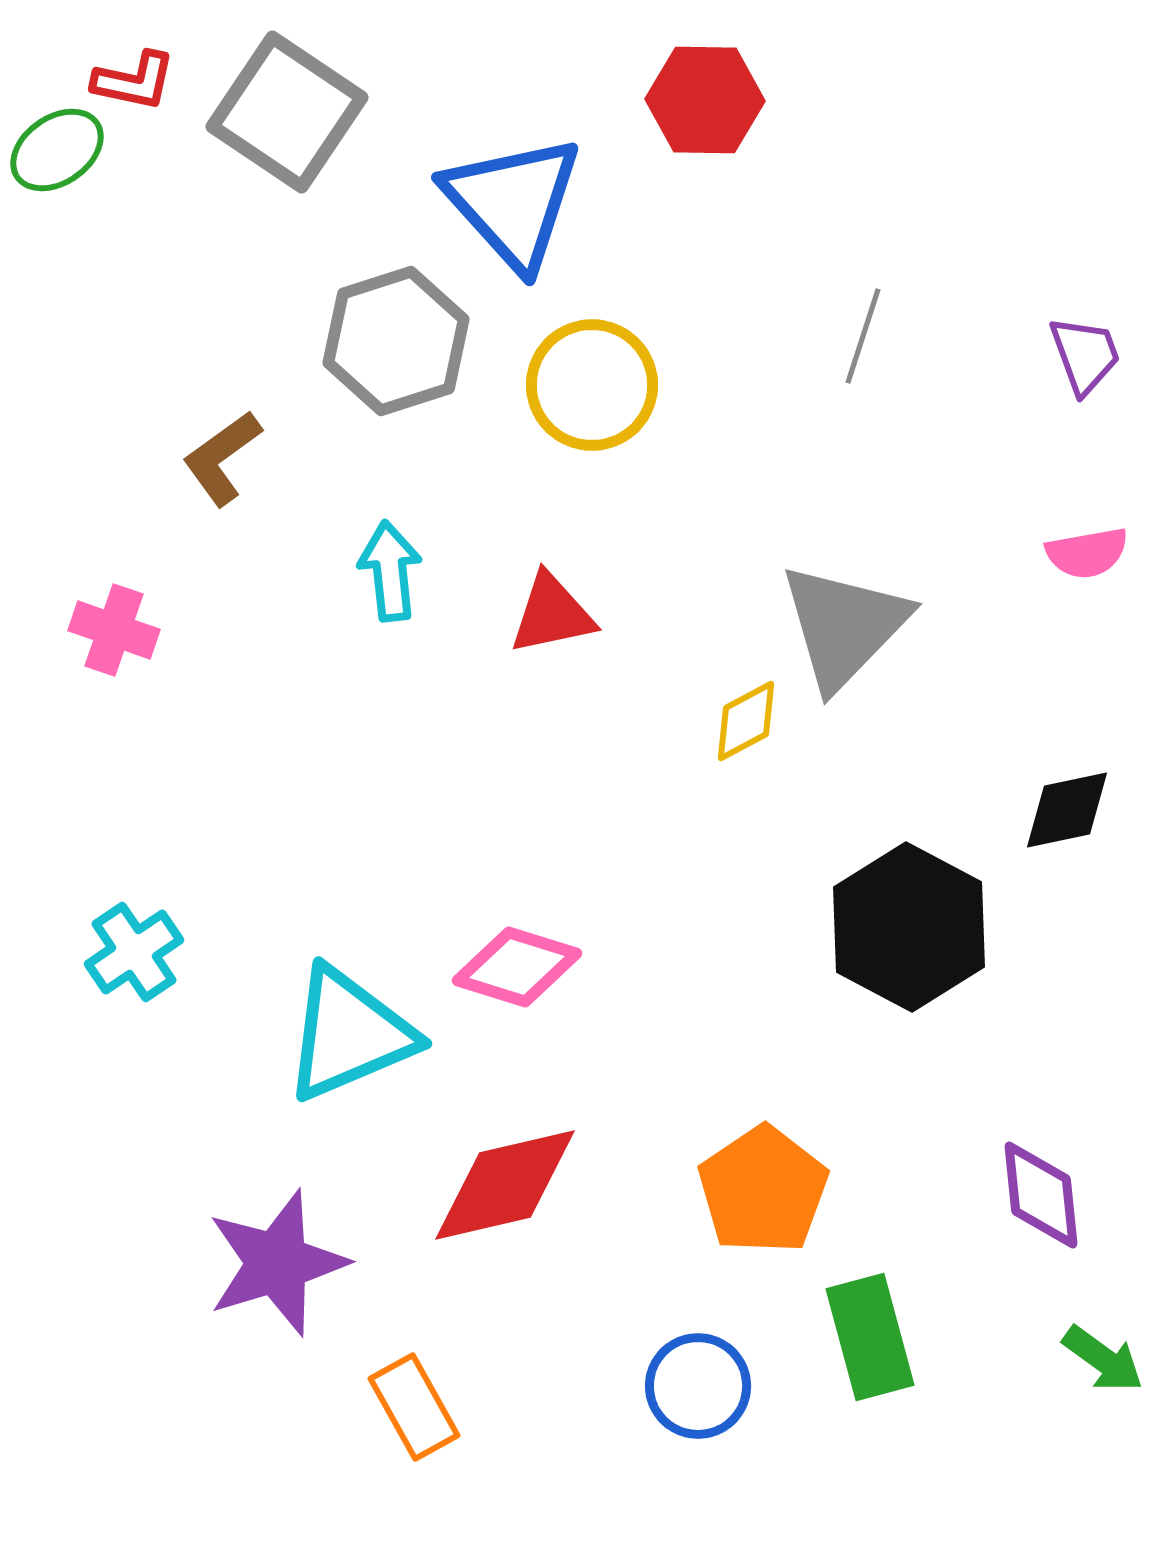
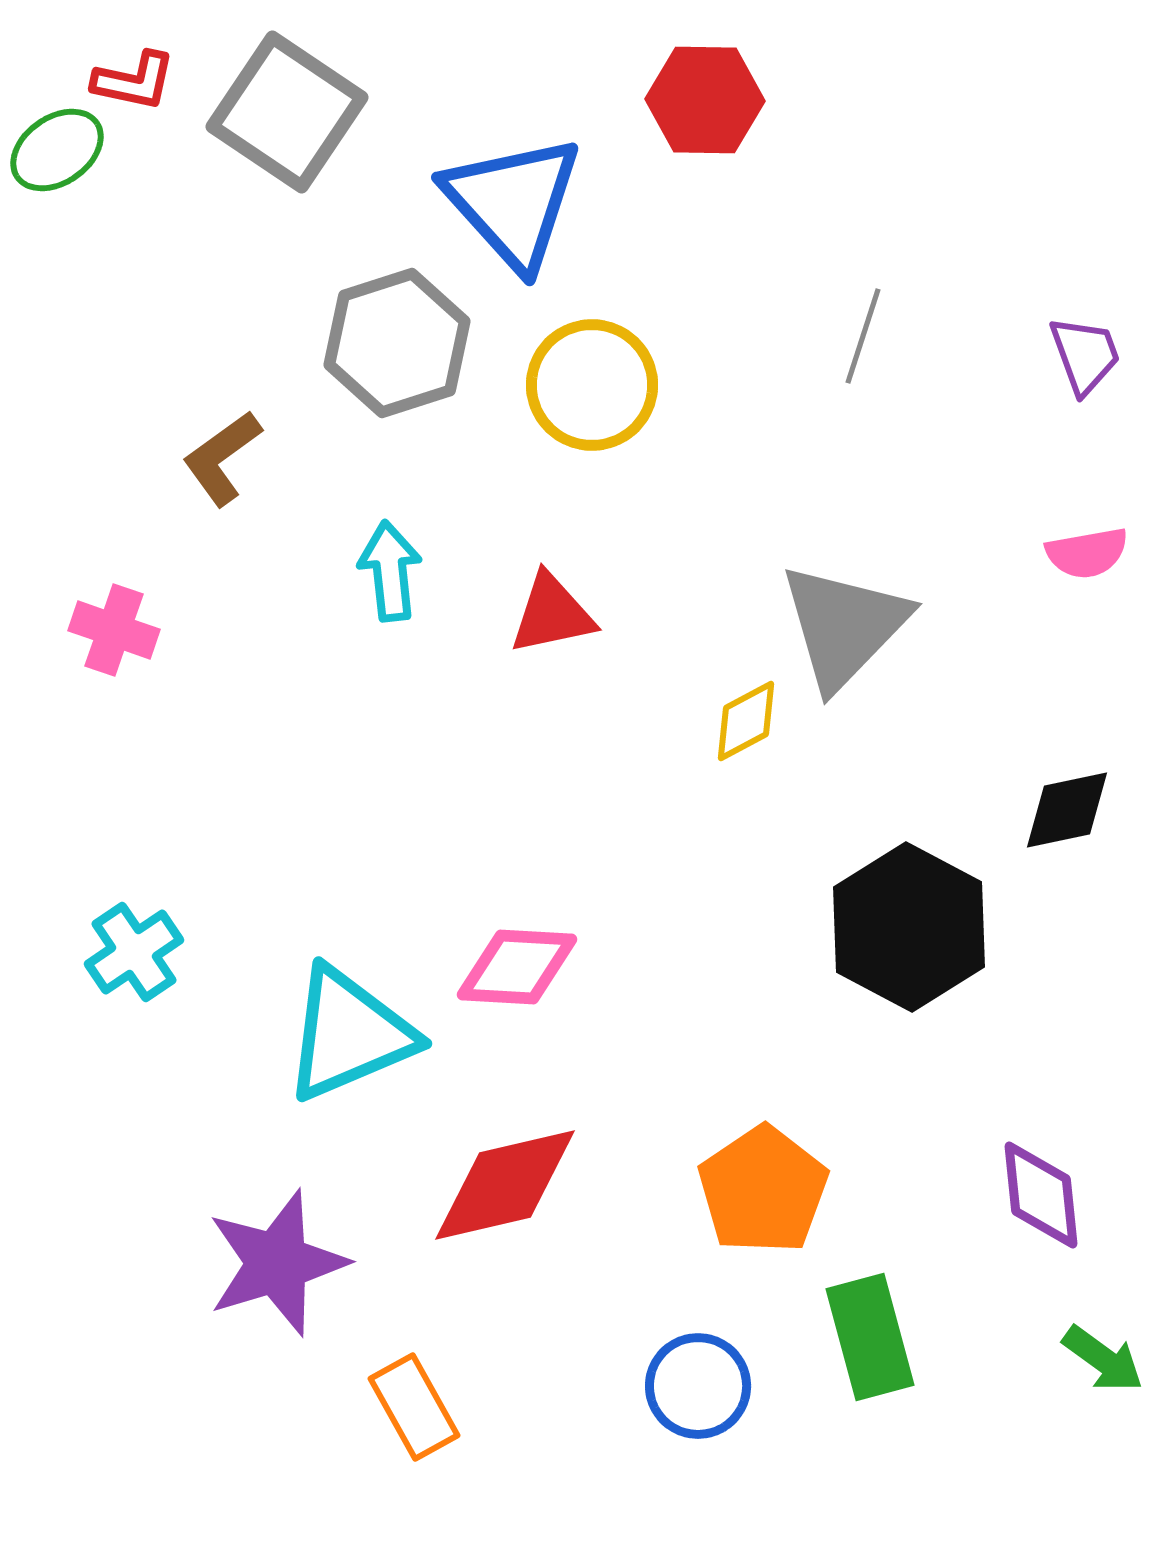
gray hexagon: moved 1 px right, 2 px down
pink diamond: rotated 14 degrees counterclockwise
